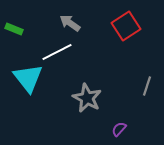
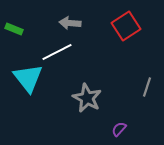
gray arrow: rotated 30 degrees counterclockwise
gray line: moved 1 px down
